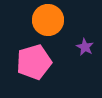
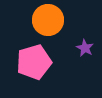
purple star: moved 1 px down
